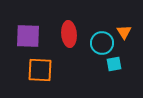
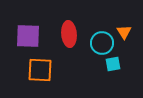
cyan square: moved 1 px left
